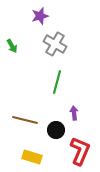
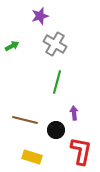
green arrow: rotated 88 degrees counterclockwise
red L-shape: moved 1 px right; rotated 12 degrees counterclockwise
